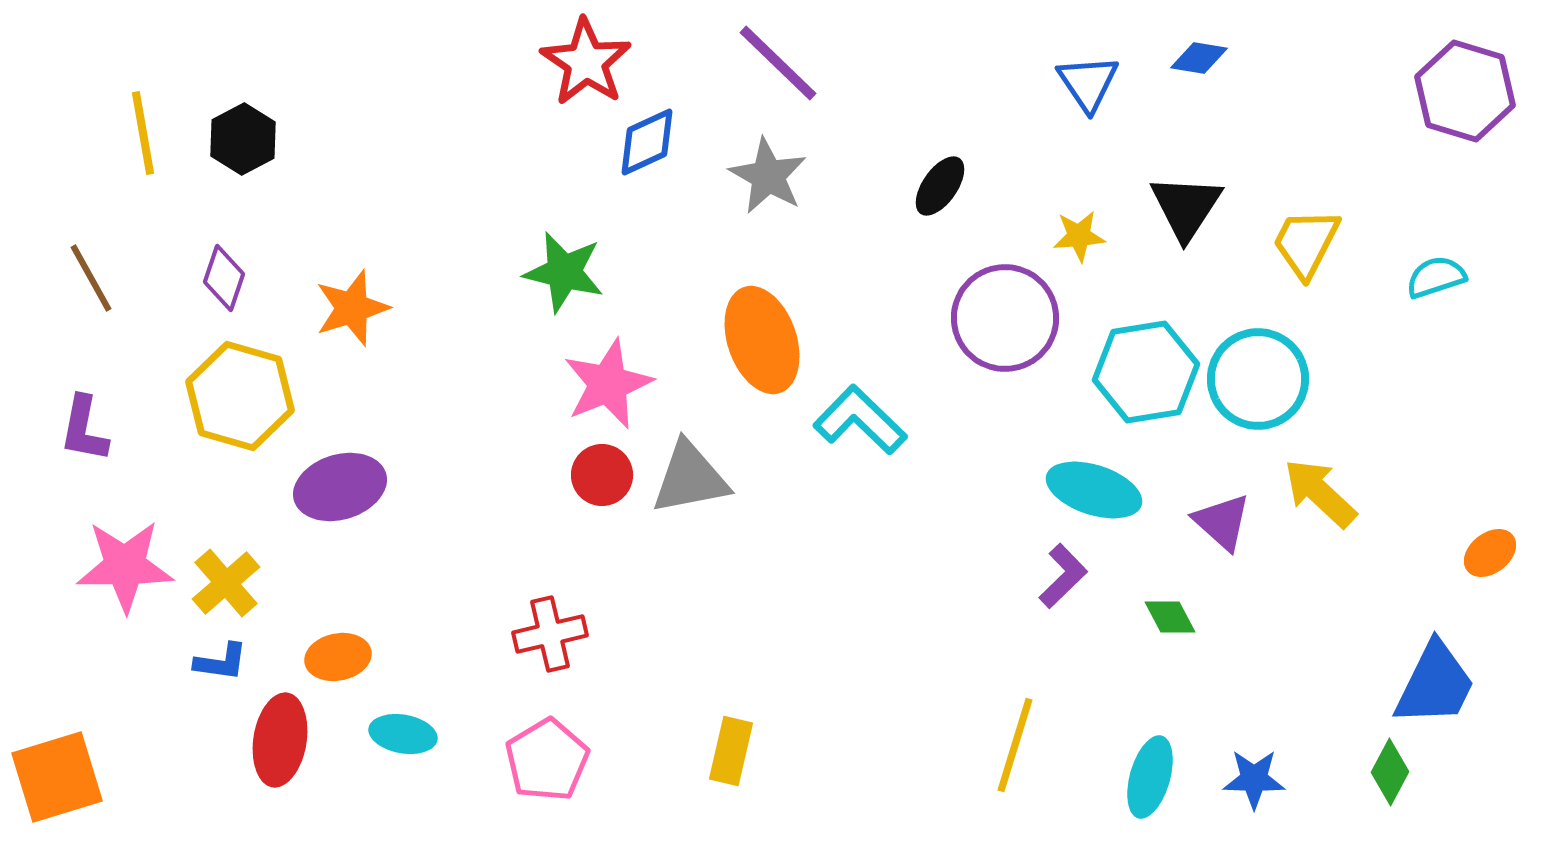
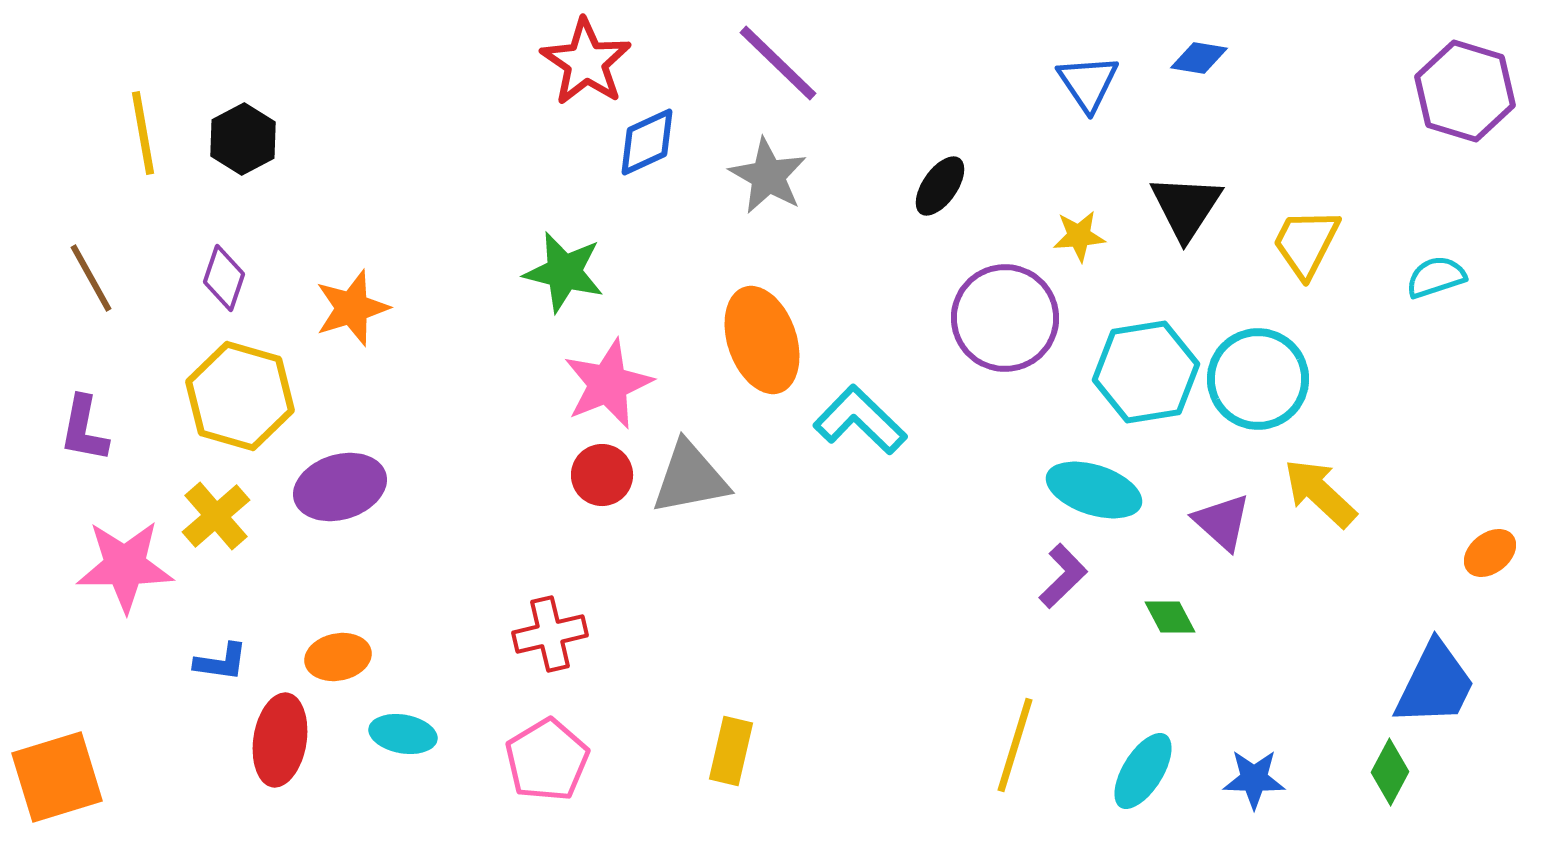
yellow cross at (226, 583): moved 10 px left, 67 px up
cyan ellipse at (1150, 777): moved 7 px left, 6 px up; rotated 16 degrees clockwise
